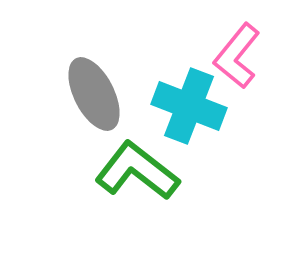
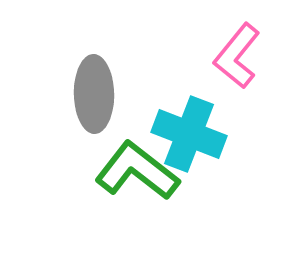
gray ellipse: rotated 26 degrees clockwise
cyan cross: moved 28 px down
